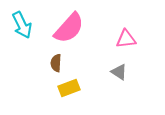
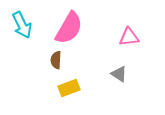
pink semicircle: rotated 12 degrees counterclockwise
pink triangle: moved 3 px right, 2 px up
brown semicircle: moved 3 px up
gray triangle: moved 2 px down
